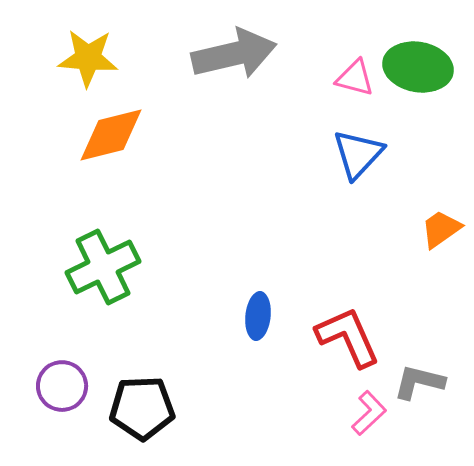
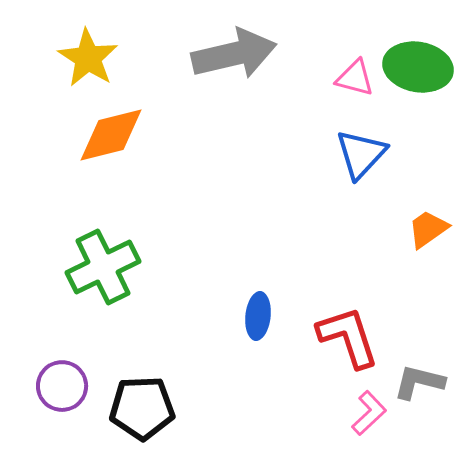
yellow star: rotated 28 degrees clockwise
blue triangle: moved 3 px right
orange trapezoid: moved 13 px left
red L-shape: rotated 6 degrees clockwise
